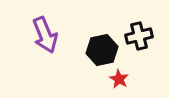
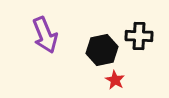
black cross: rotated 16 degrees clockwise
red star: moved 4 px left, 1 px down
